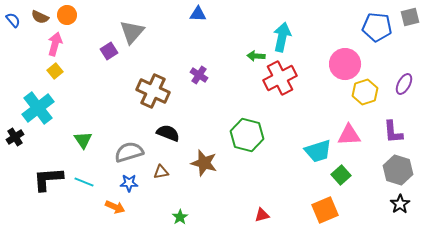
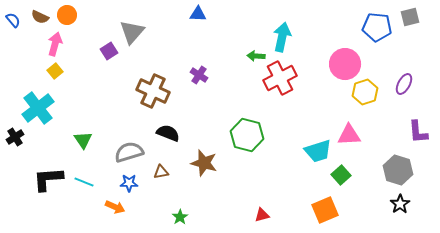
purple L-shape: moved 25 px right
